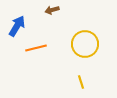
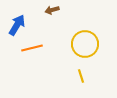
blue arrow: moved 1 px up
orange line: moved 4 px left
yellow line: moved 6 px up
